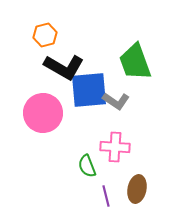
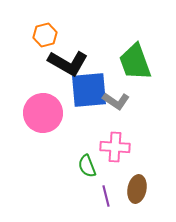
black L-shape: moved 4 px right, 4 px up
